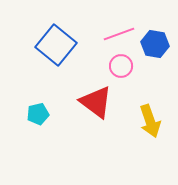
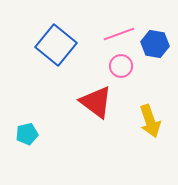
cyan pentagon: moved 11 px left, 20 px down
